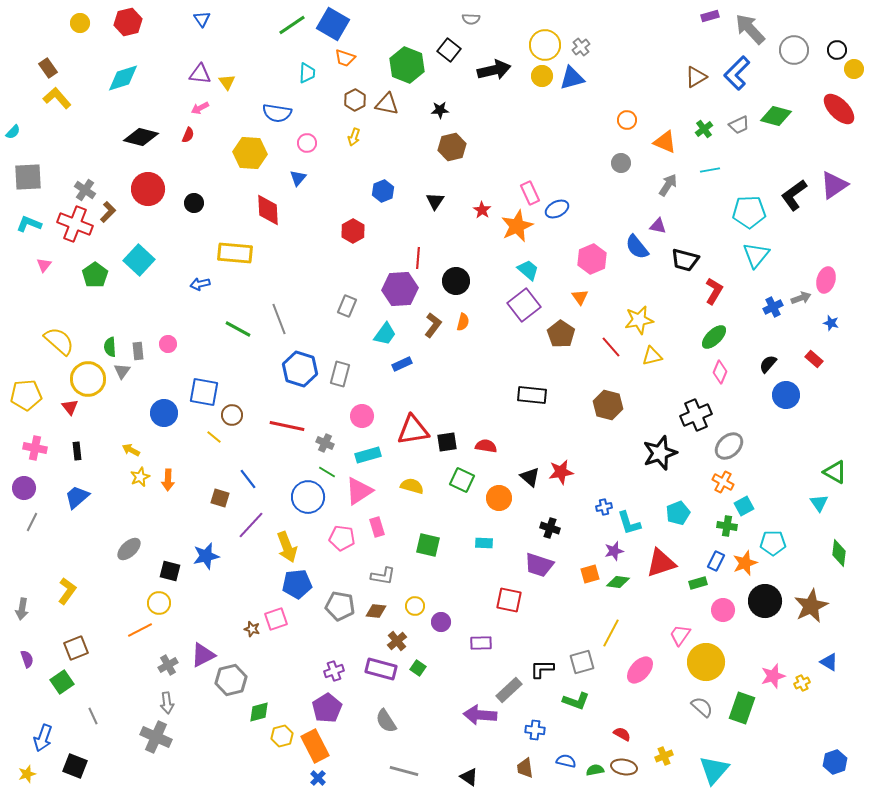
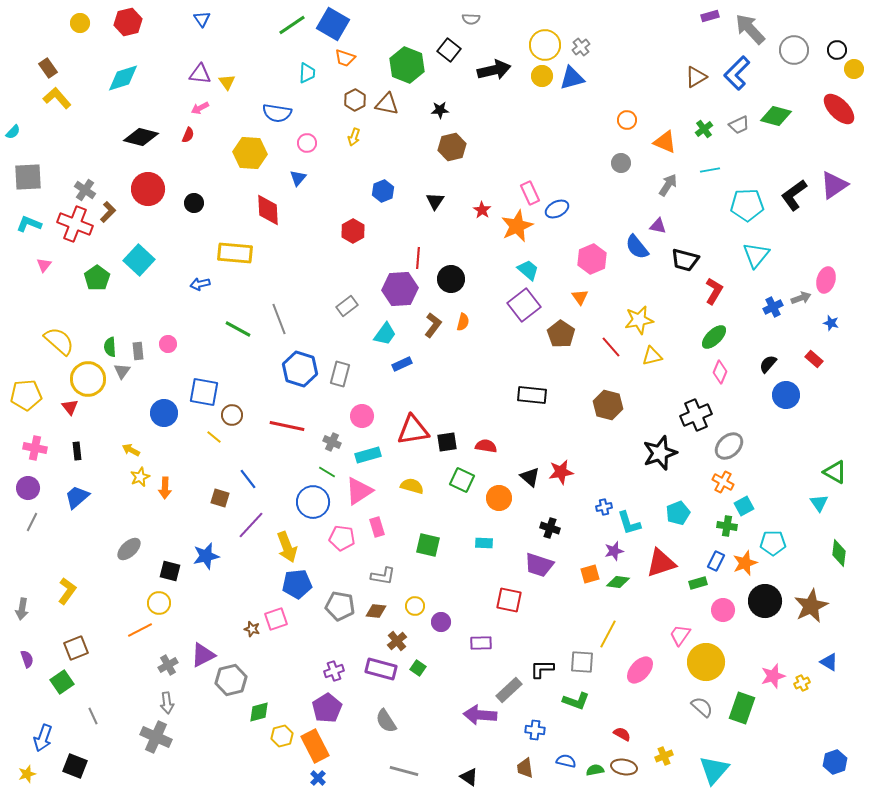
cyan pentagon at (749, 212): moved 2 px left, 7 px up
green pentagon at (95, 275): moved 2 px right, 3 px down
black circle at (456, 281): moved 5 px left, 2 px up
gray rectangle at (347, 306): rotated 30 degrees clockwise
gray cross at (325, 443): moved 7 px right, 1 px up
orange arrow at (168, 480): moved 3 px left, 8 px down
purple circle at (24, 488): moved 4 px right
blue circle at (308, 497): moved 5 px right, 5 px down
yellow line at (611, 633): moved 3 px left, 1 px down
gray square at (582, 662): rotated 20 degrees clockwise
